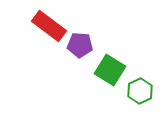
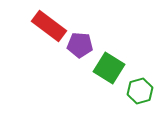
green square: moved 1 px left, 2 px up
green hexagon: rotated 10 degrees clockwise
